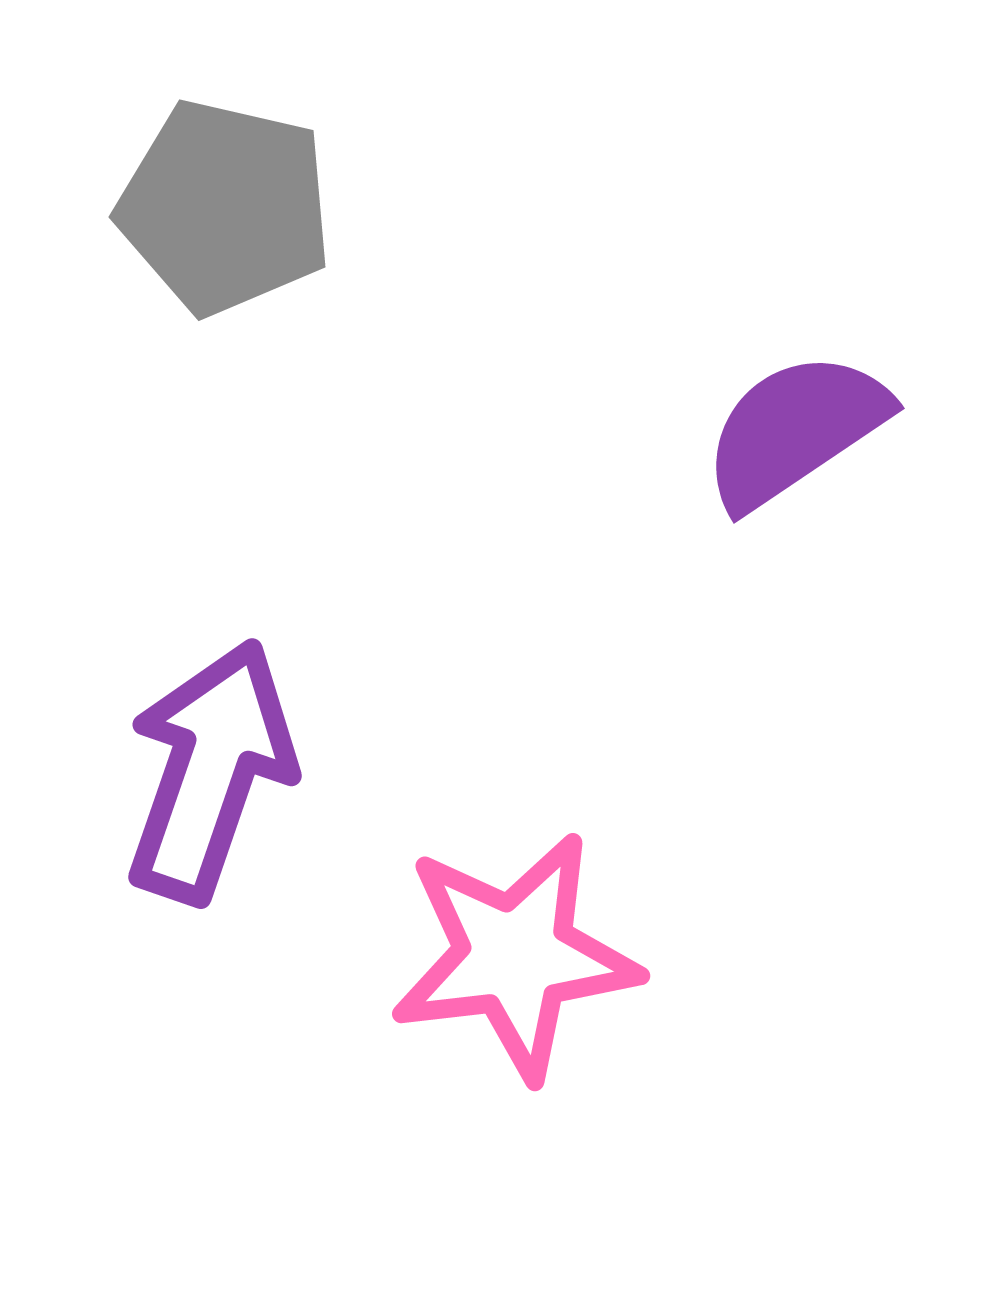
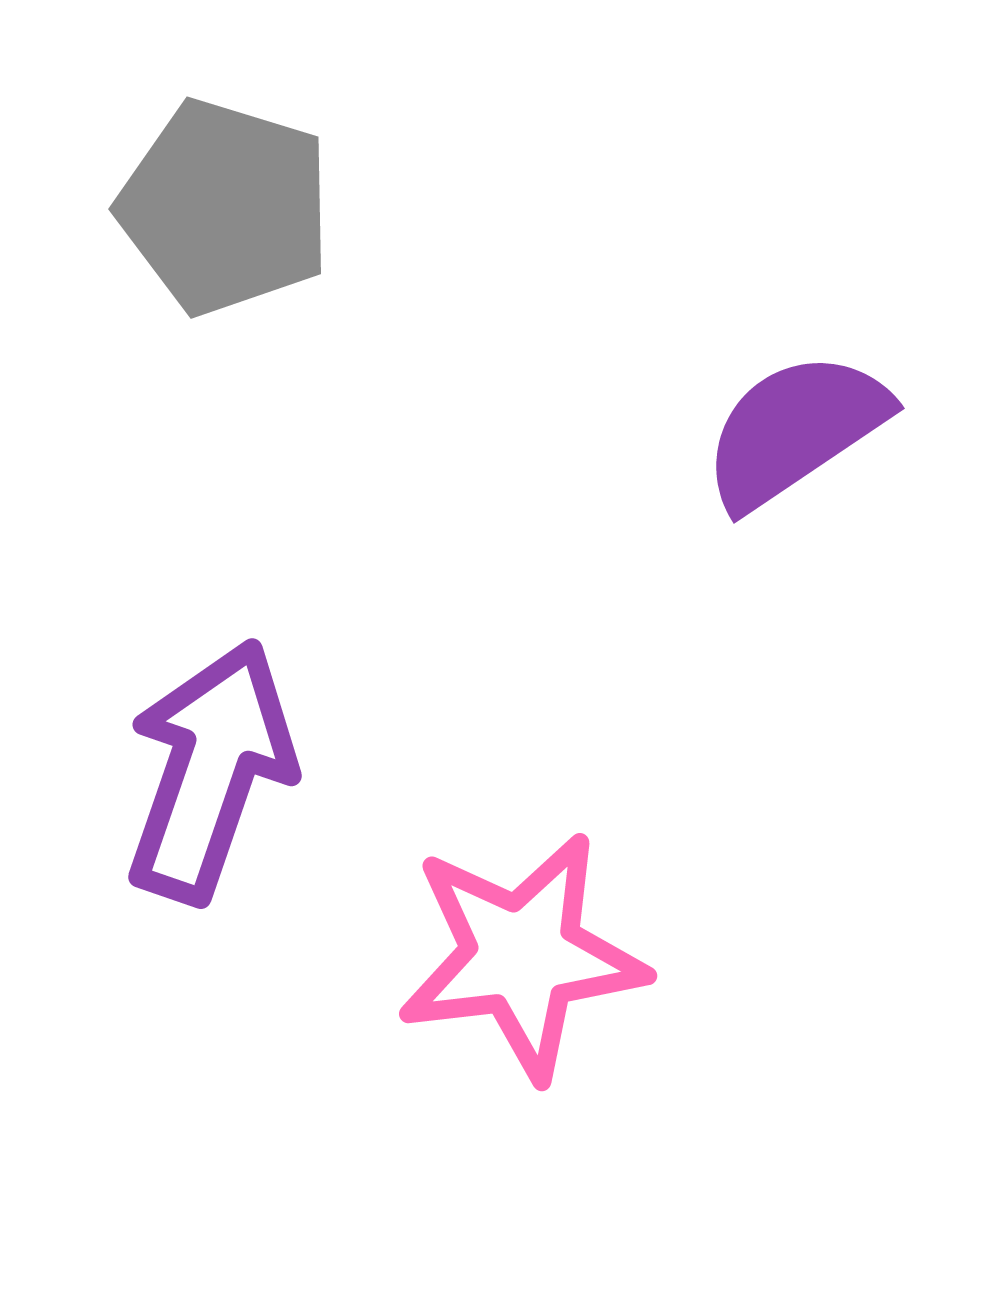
gray pentagon: rotated 4 degrees clockwise
pink star: moved 7 px right
